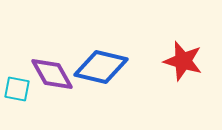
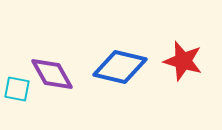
blue diamond: moved 19 px right
